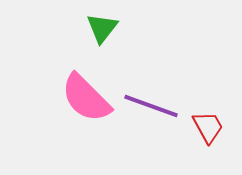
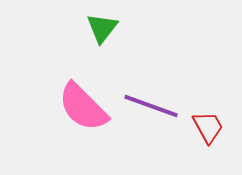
pink semicircle: moved 3 px left, 9 px down
